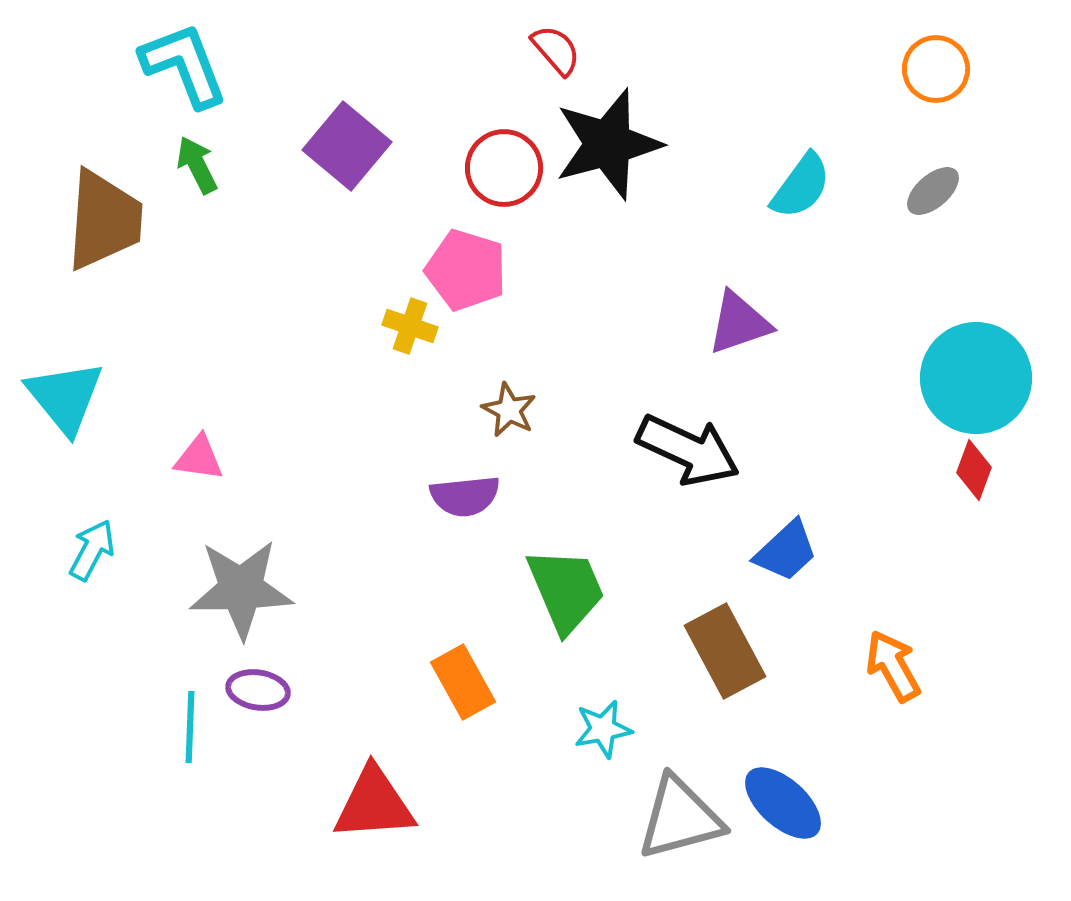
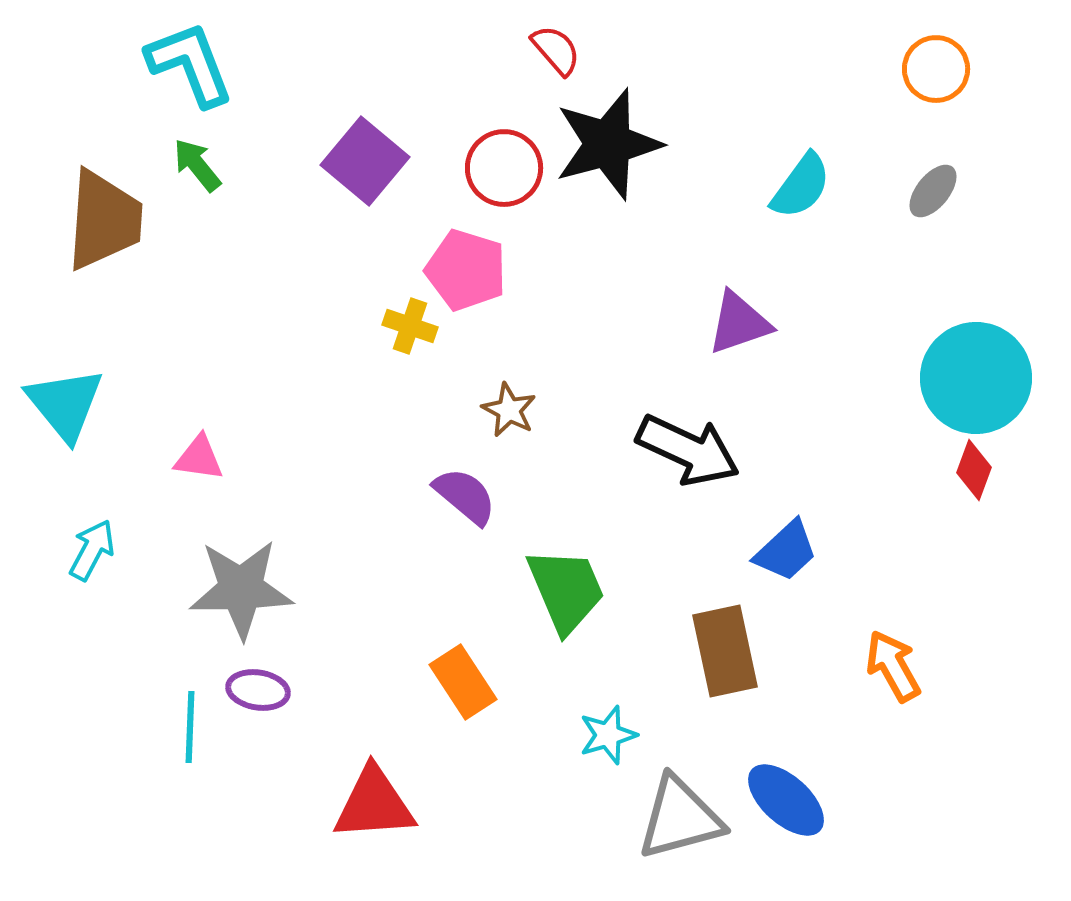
cyan L-shape: moved 6 px right, 1 px up
purple square: moved 18 px right, 15 px down
green arrow: rotated 12 degrees counterclockwise
gray ellipse: rotated 10 degrees counterclockwise
cyan triangle: moved 7 px down
purple semicircle: rotated 134 degrees counterclockwise
brown rectangle: rotated 16 degrees clockwise
orange rectangle: rotated 4 degrees counterclockwise
cyan star: moved 5 px right, 6 px down; rotated 6 degrees counterclockwise
blue ellipse: moved 3 px right, 3 px up
